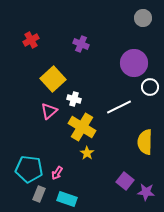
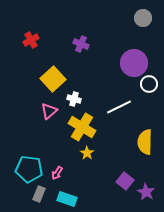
white circle: moved 1 px left, 3 px up
purple star: rotated 24 degrees clockwise
